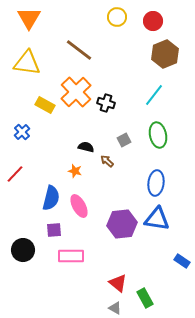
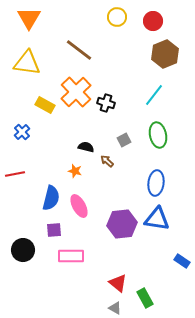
red line: rotated 36 degrees clockwise
